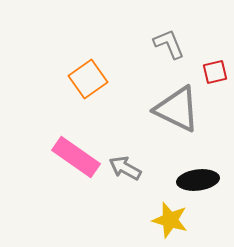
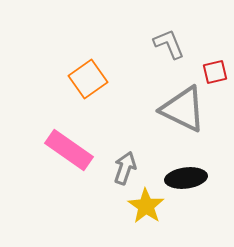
gray triangle: moved 6 px right
pink rectangle: moved 7 px left, 7 px up
gray arrow: rotated 80 degrees clockwise
black ellipse: moved 12 px left, 2 px up
yellow star: moved 24 px left, 14 px up; rotated 18 degrees clockwise
